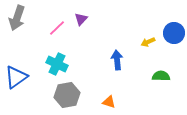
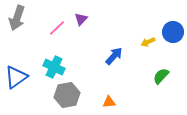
blue circle: moved 1 px left, 1 px up
blue arrow: moved 3 px left, 4 px up; rotated 48 degrees clockwise
cyan cross: moved 3 px left, 3 px down
green semicircle: rotated 48 degrees counterclockwise
orange triangle: rotated 24 degrees counterclockwise
